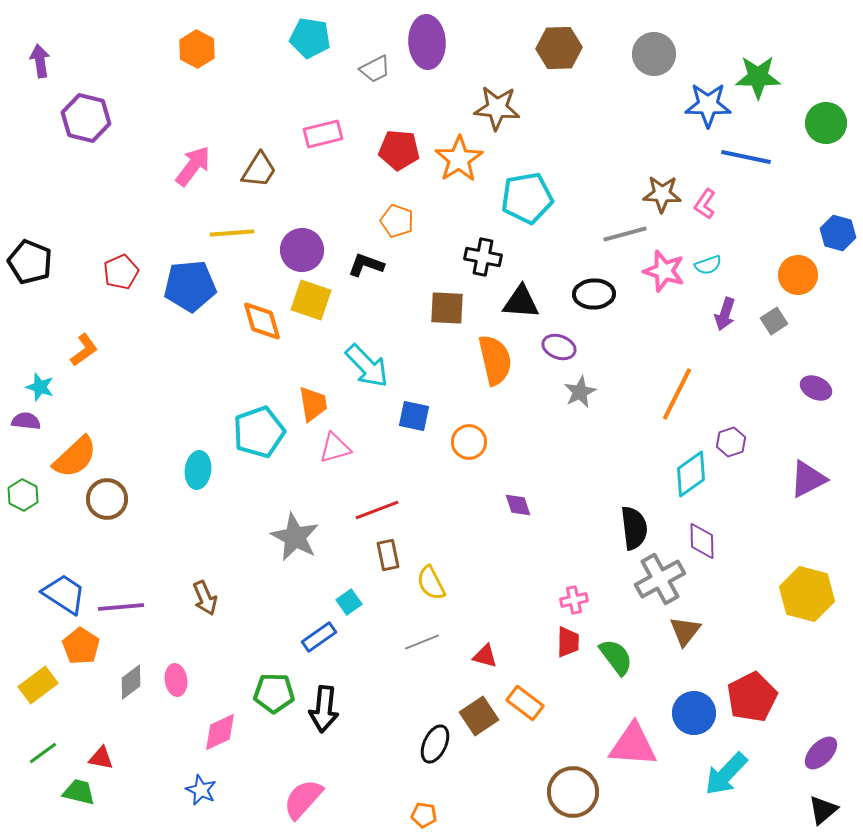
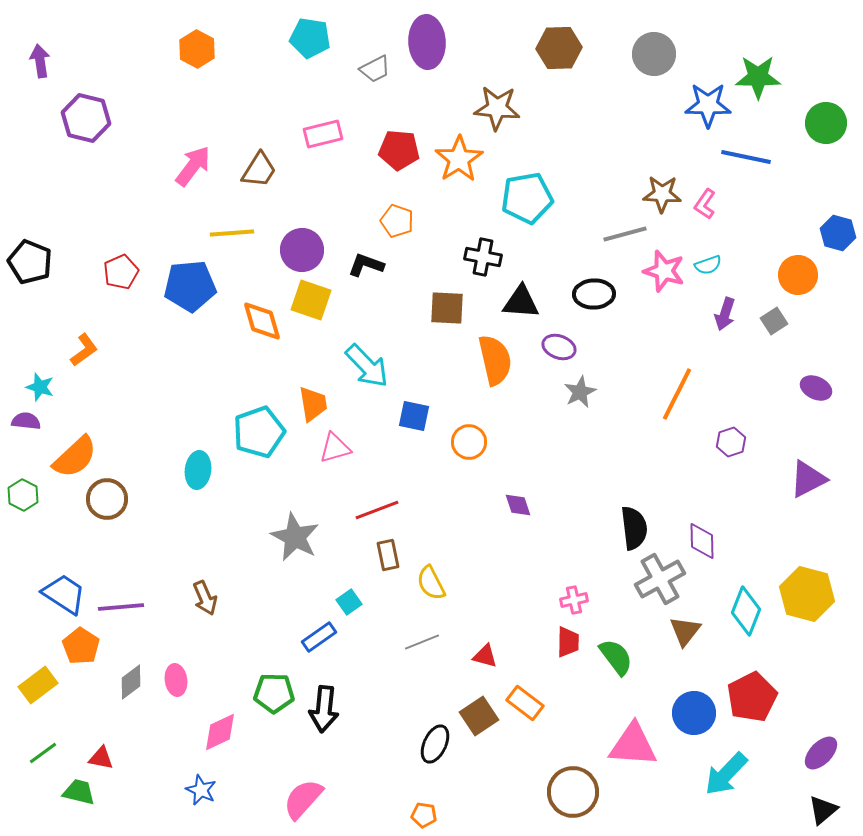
cyan diamond at (691, 474): moved 55 px right, 137 px down; rotated 33 degrees counterclockwise
